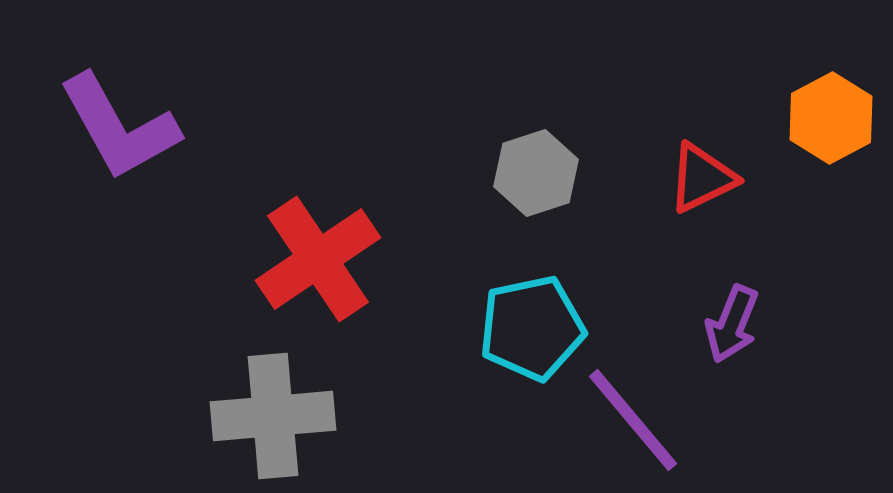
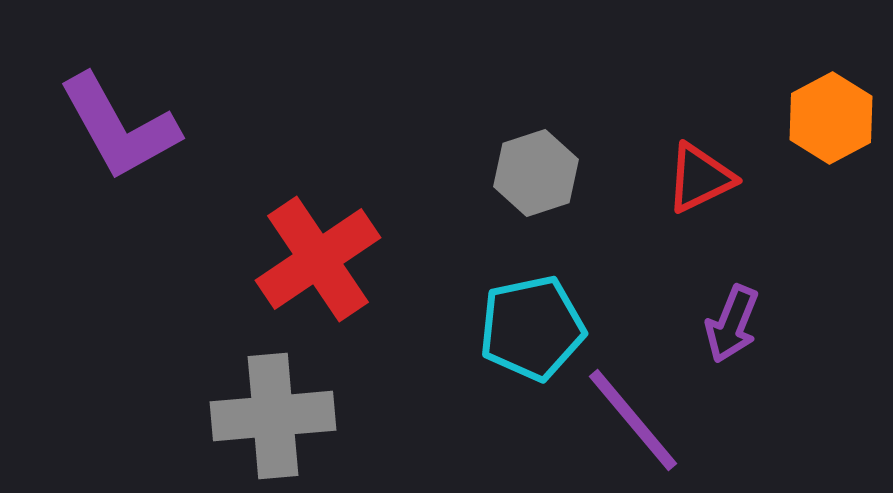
red triangle: moved 2 px left
